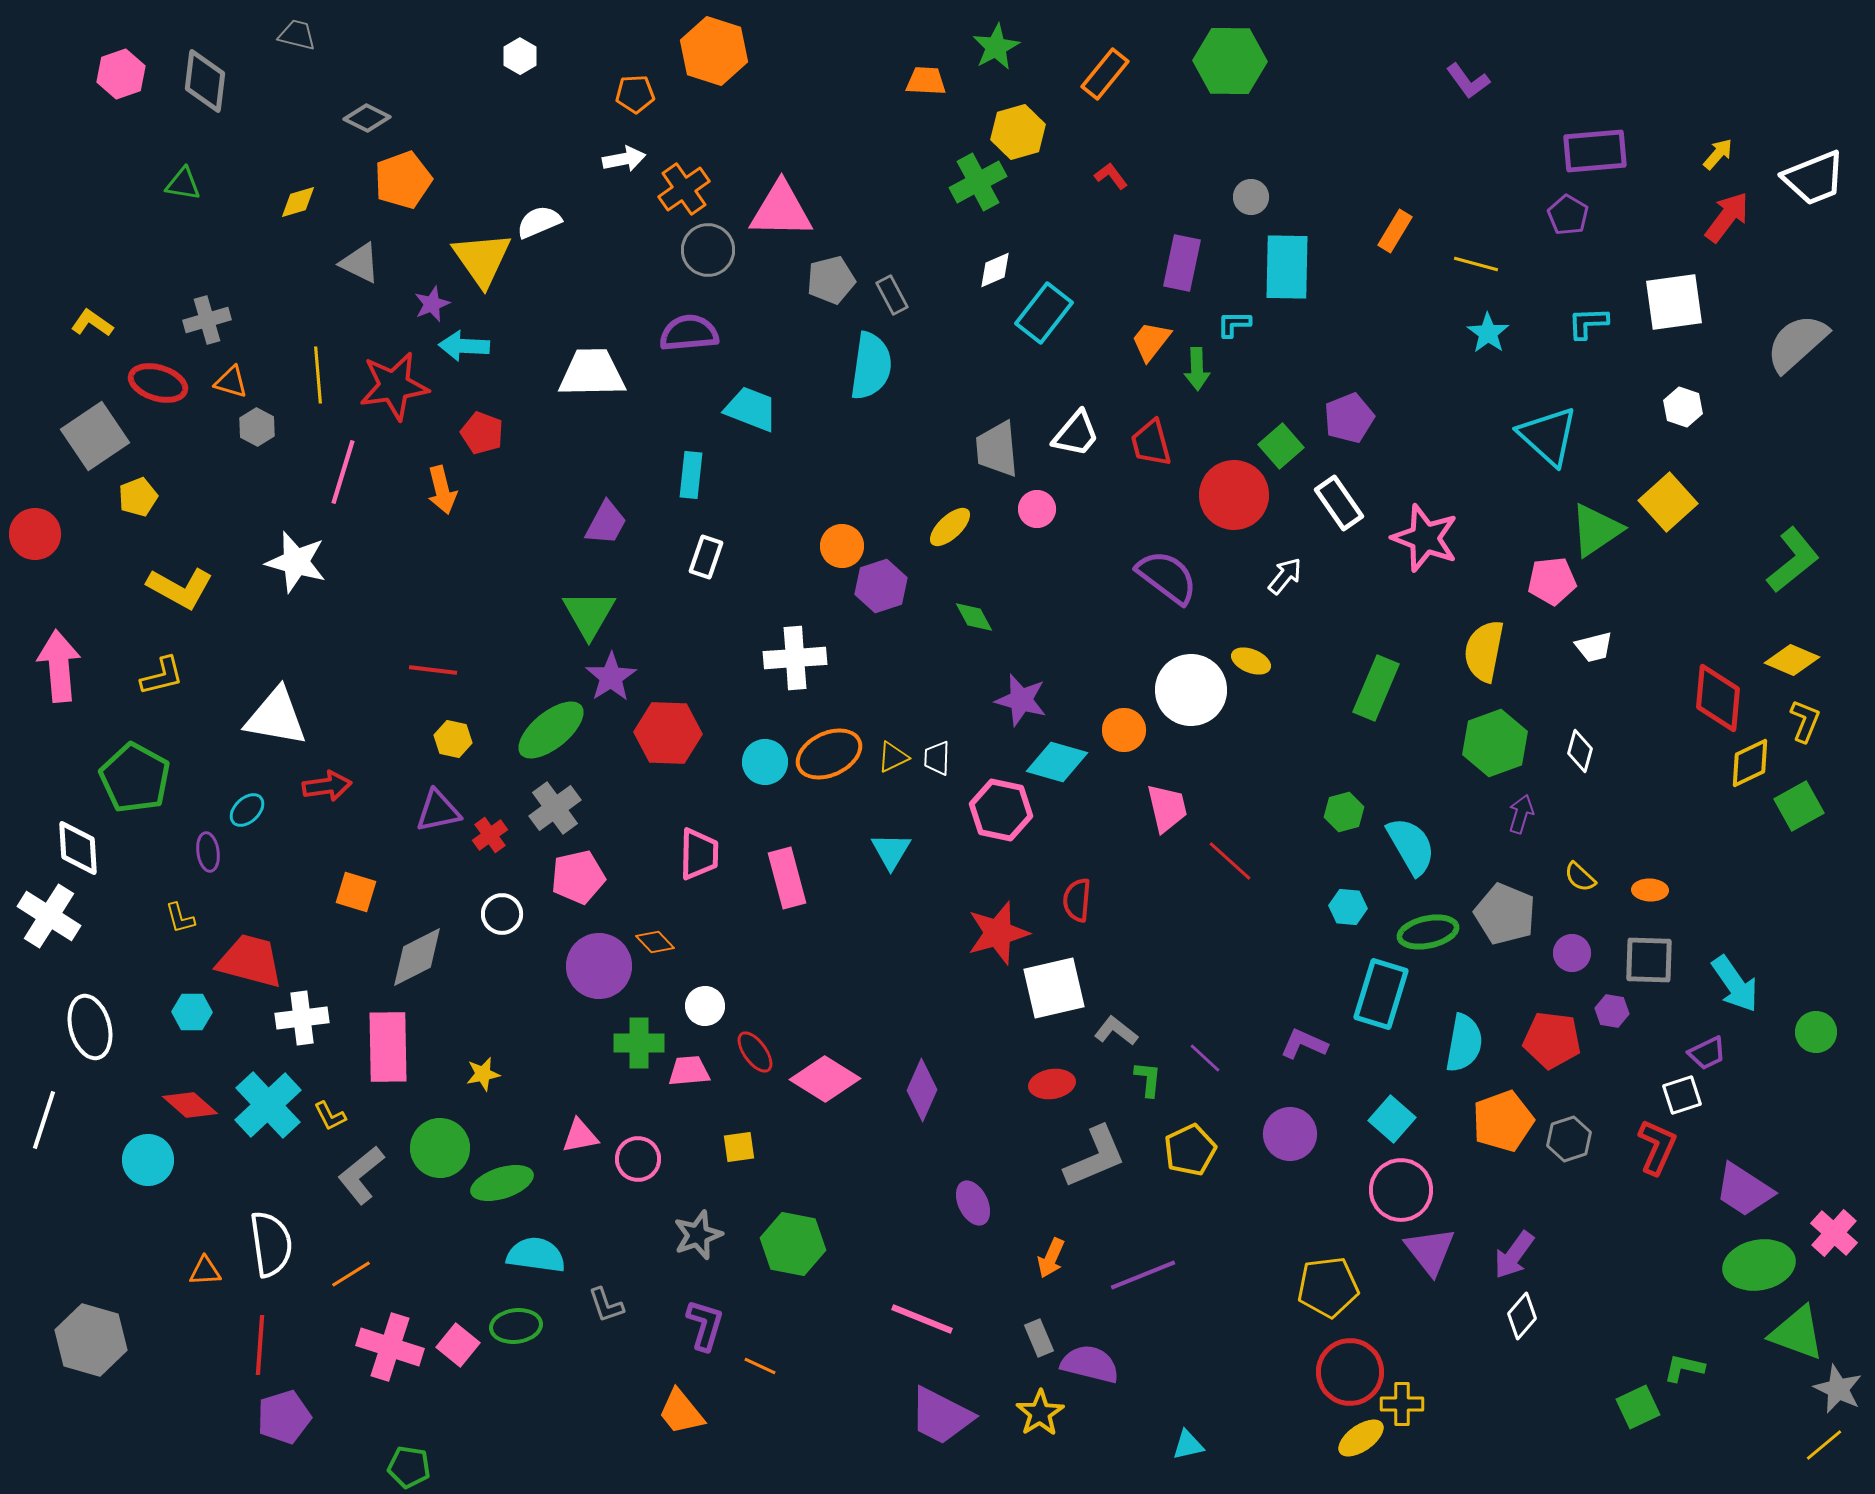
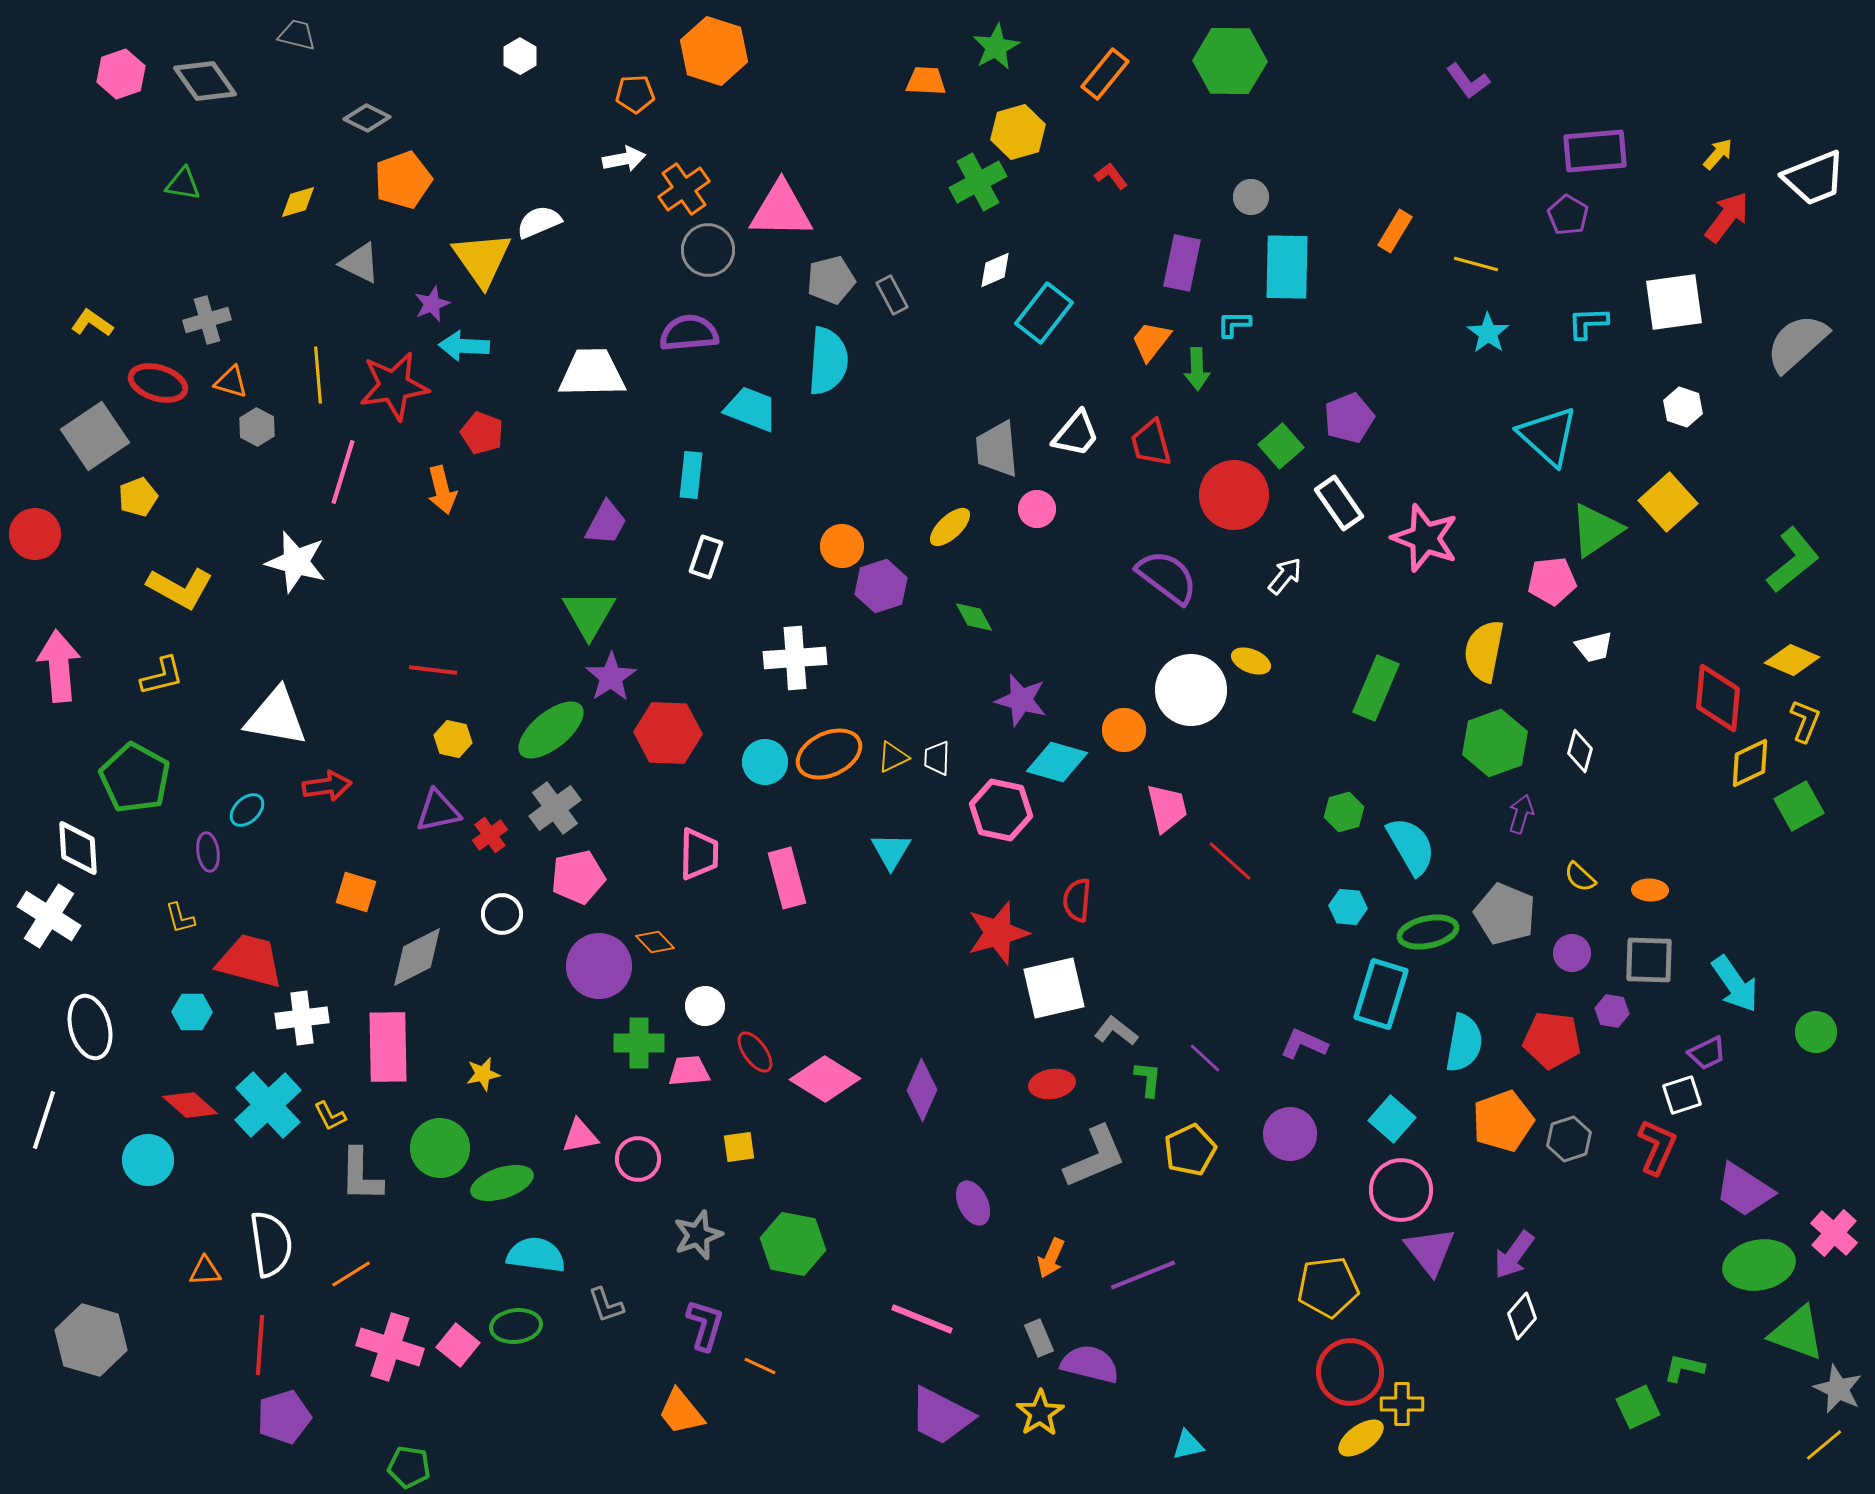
gray diamond at (205, 81): rotated 42 degrees counterclockwise
cyan semicircle at (871, 366): moved 43 px left, 5 px up; rotated 4 degrees counterclockwise
gray L-shape at (361, 1175): rotated 50 degrees counterclockwise
